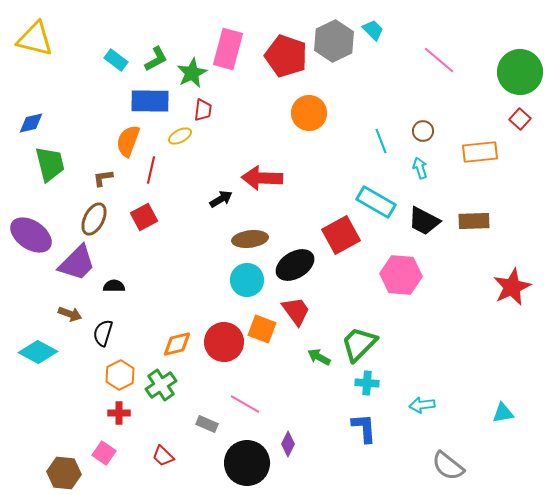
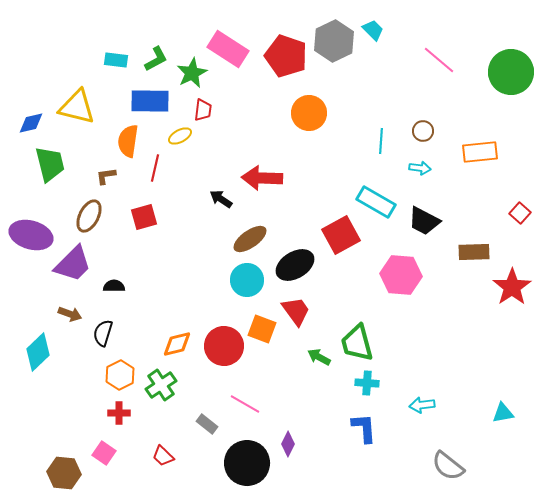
yellow triangle at (35, 39): moved 42 px right, 68 px down
pink rectangle at (228, 49): rotated 72 degrees counterclockwise
cyan rectangle at (116, 60): rotated 30 degrees counterclockwise
green circle at (520, 72): moved 9 px left
red square at (520, 119): moved 94 px down
orange semicircle at (128, 141): rotated 12 degrees counterclockwise
cyan line at (381, 141): rotated 25 degrees clockwise
cyan arrow at (420, 168): rotated 115 degrees clockwise
red line at (151, 170): moved 4 px right, 2 px up
brown L-shape at (103, 178): moved 3 px right, 2 px up
black arrow at (221, 199): rotated 115 degrees counterclockwise
red square at (144, 217): rotated 12 degrees clockwise
brown ellipse at (94, 219): moved 5 px left, 3 px up
brown rectangle at (474, 221): moved 31 px down
purple ellipse at (31, 235): rotated 18 degrees counterclockwise
brown ellipse at (250, 239): rotated 28 degrees counterclockwise
purple trapezoid at (77, 263): moved 4 px left, 1 px down
red star at (512, 287): rotated 9 degrees counterclockwise
red circle at (224, 342): moved 4 px down
green trapezoid at (359, 344): moved 2 px left, 1 px up; rotated 60 degrees counterclockwise
cyan diamond at (38, 352): rotated 72 degrees counterclockwise
gray rectangle at (207, 424): rotated 15 degrees clockwise
